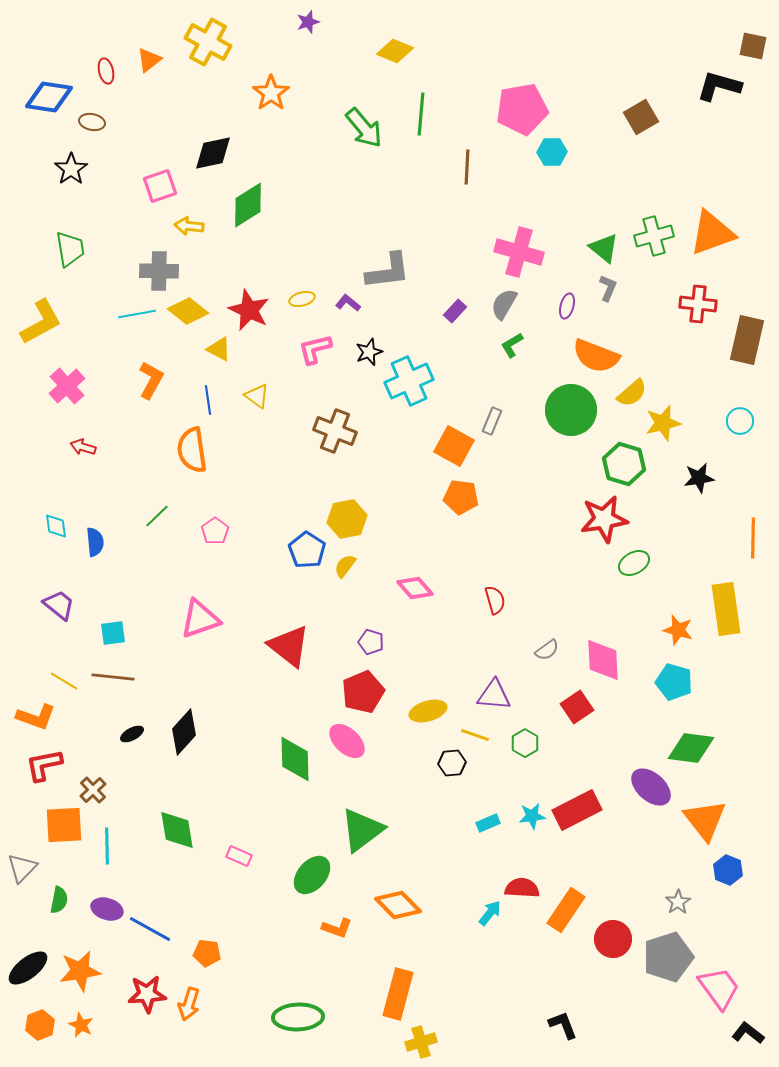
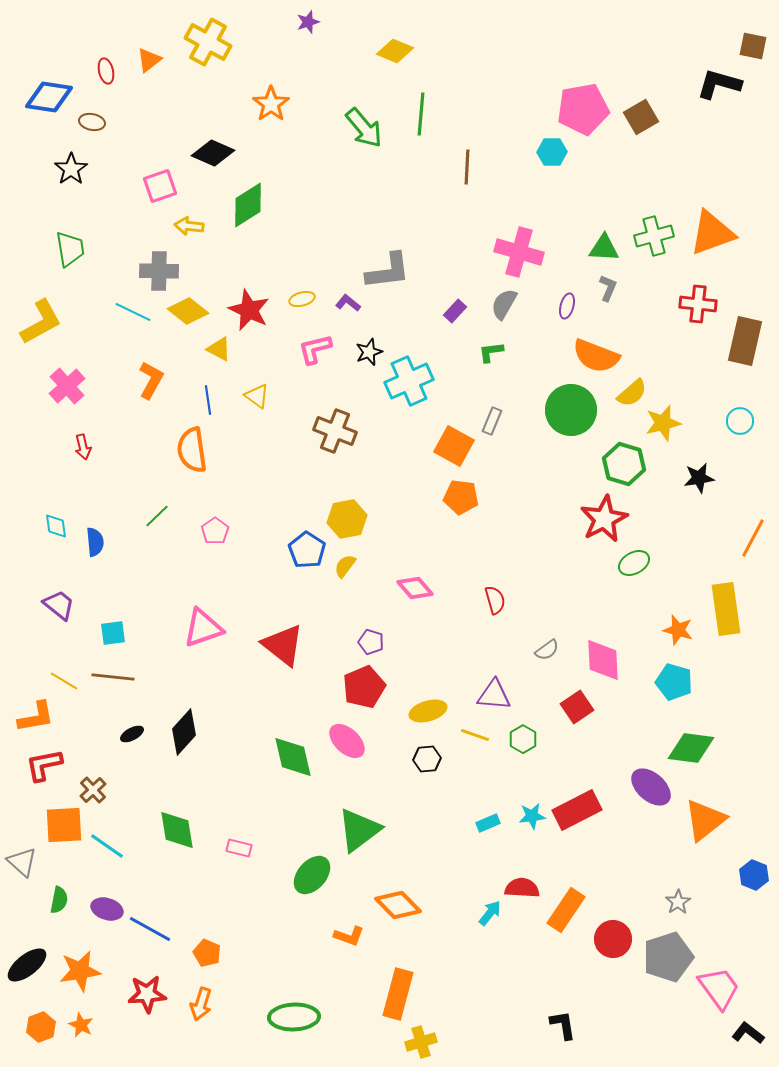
black L-shape at (719, 86): moved 2 px up
orange star at (271, 93): moved 11 px down
pink pentagon at (522, 109): moved 61 px right
black diamond at (213, 153): rotated 36 degrees clockwise
green triangle at (604, 248): rotated 36 degrees counterclockwise
cyan line at (137, 314): moved 4 px left, 2 px up; rotated 36 degrees clockwise
brown rectangle at (747, 340): moved 2 px left, 1 px down
green L-shape at (512, 345): moved 21 px left, 7 px down; rotated 24 degrees clockwise
red arrow at (83, 447): rotated 120 degrees counterclockwise
red star at (604, 519): rotated 18 degrees counterclockwise
orange line at (753, 538): rotated 27 degrees clockwise
pink triangle at (200, 619): moved 3 px right, 9 px down
red triangle at (289, 646): moved 6 px left, 1 px up
red pentagon at (363, 692): moved 1 px right, 5 px up
orange L-shape at (36, 717): rotated 30 degrees counterclockwise
green hexagon at (525, 743): moved 2 px left, 4 px up
green diamond at (295, 759): moved 2 px left, 2 px up; rotated 12 degrees counterclockwise
black hexagon at (452, 763): moved 25 px left, 4 px up
orange triangle at (705, 820): rotated 30 degrees clockwise
green triangle at (362, 830): moved 3 px left
cyan line at (107, 846): rotated 54 degrees counterclockwise
pink rectangle at (239, 856): moved 8 px up; rotated 10 degrees counterclockwise
gray triangle at (22, 868): moved 6 px up; rotated 32 degrees counterclockwise
blue hexagon at (728, 870): moved 26 px right, 5 px down
orange L-shape at (337, 928): moved 12 px right, 8 px down
orange pentagon at (207, 953): rotated 16 degrees clockwise
black ellipse at (28, 968): moved 1 px left, 3 px up
orange arrow at (189, 1004): moved 12 px right
green ellipse at (298, 1017): moved 4 px left
orange hexagon at (40, 1025): moved 1 px right, 2 px down
black L-shape at (563, 1025): rotated 12 degrees clockwise
